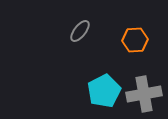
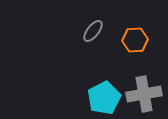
gray ellipse: moved 13 px right
cyan pentagon: moved 7 px down
